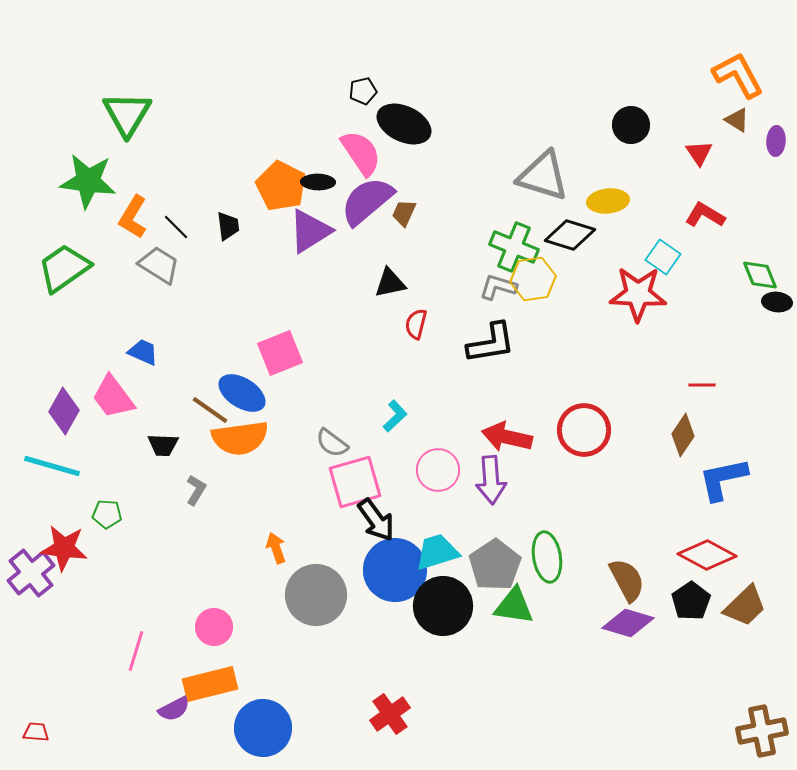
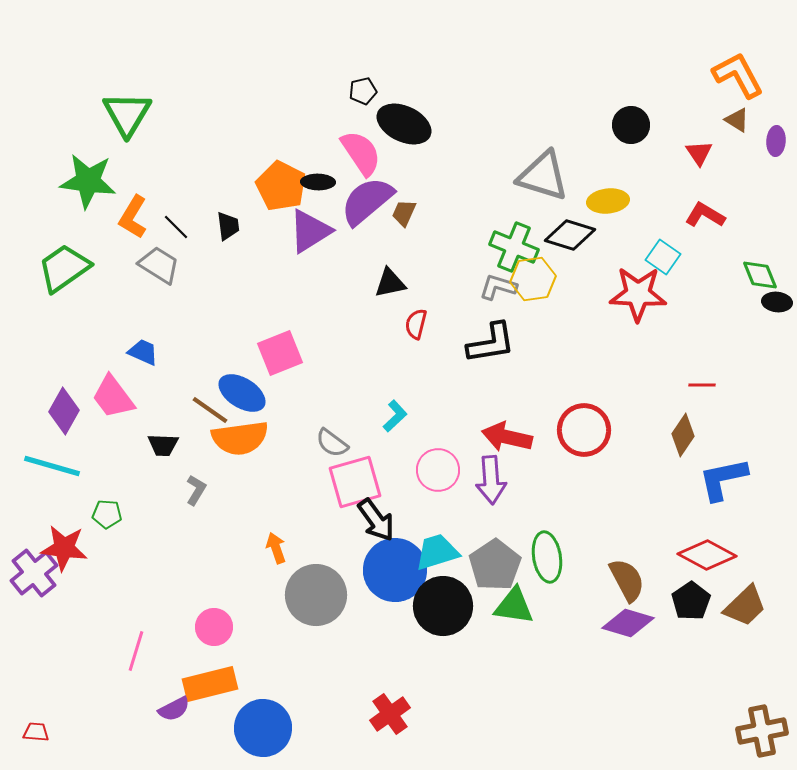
purple cross at (31, 573): moved 3 px right
